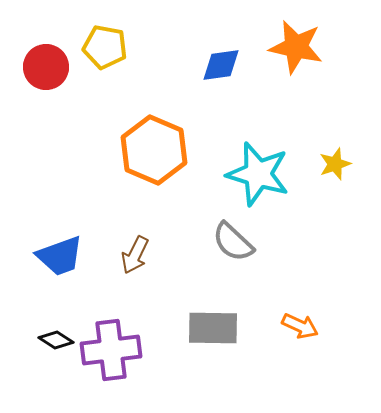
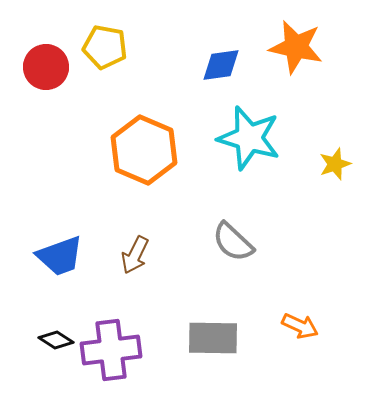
orange hexagon: moved 10 px left
cyan star: moved 9 px left, 36 px up
gray rectangle: moved 10 px down
